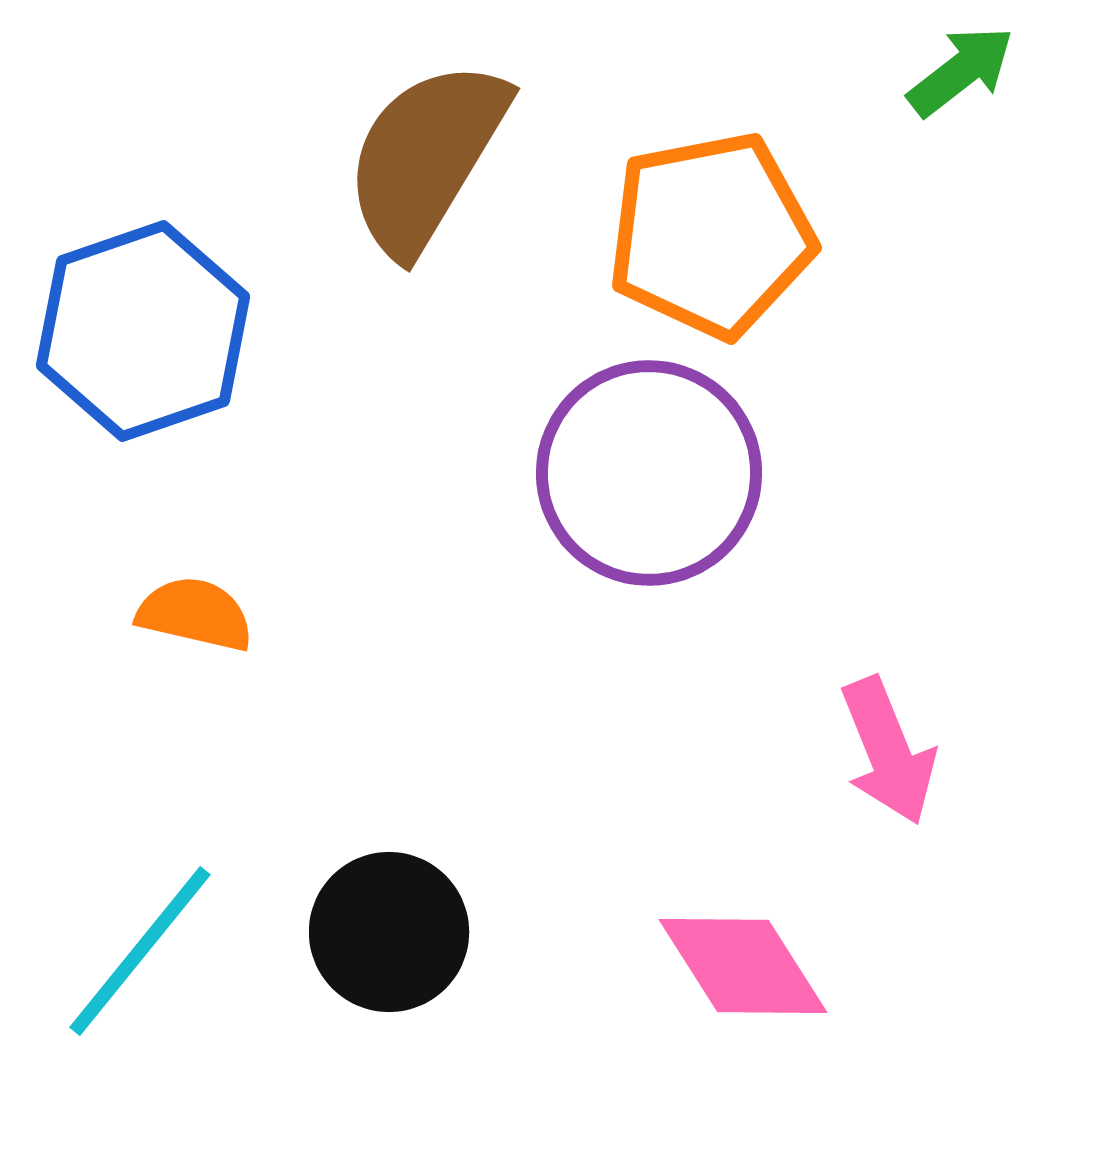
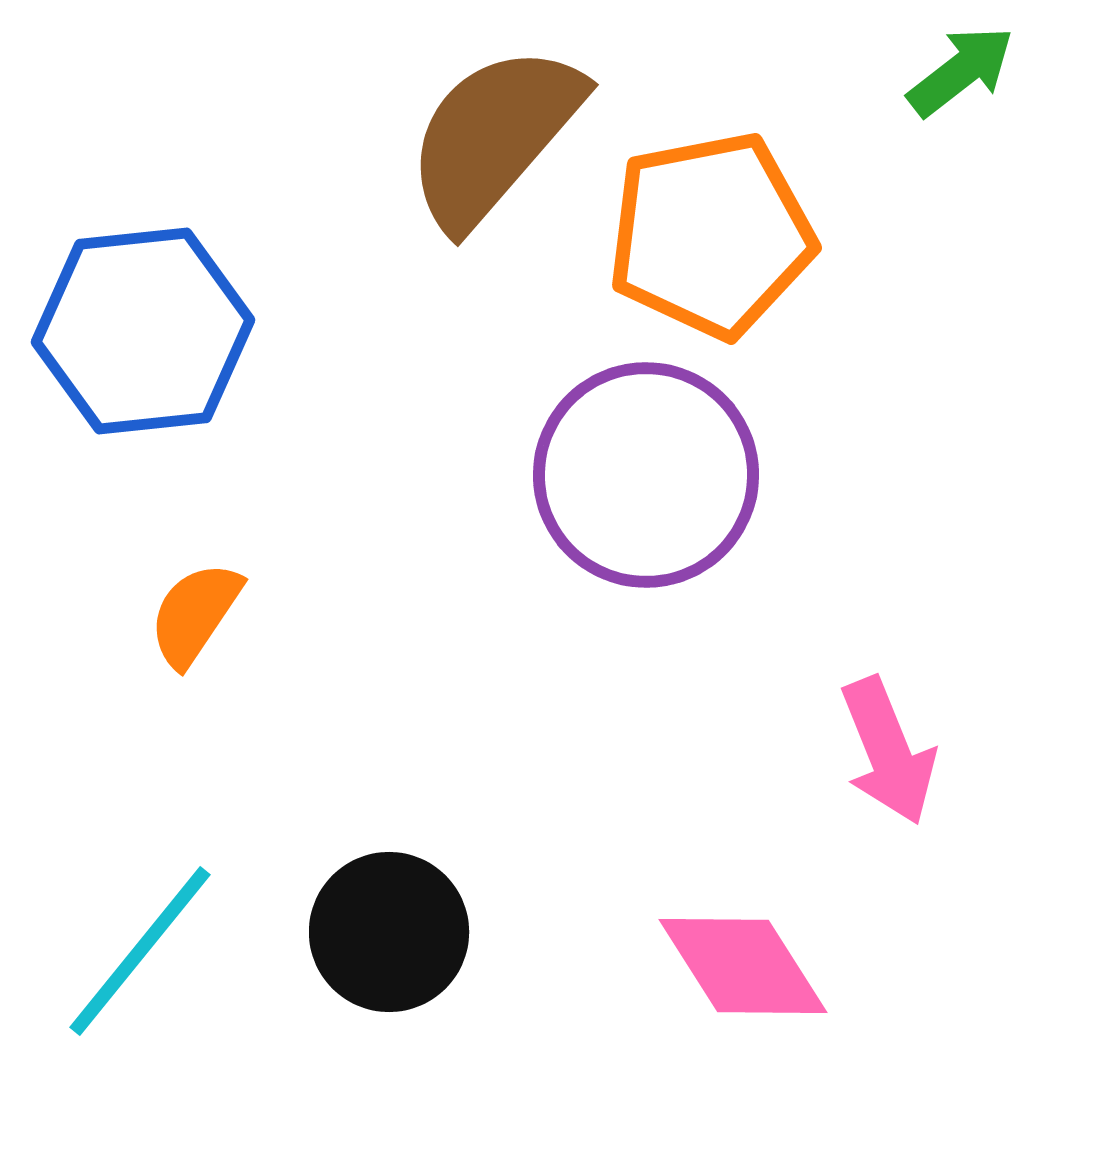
brown semicircle: moved 68 px right, 21 px up; rotated 10 degrees clockwise
blue hexagon: rotated 13 degrees clockwise
purple circle: moved 3 px left, 2 px down
orange semicircle: rotated 69 degrees counterclockwise
